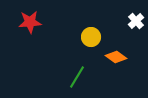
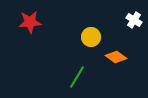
white cross: moved 2 px left, 1 px up; rotated 14 degrees counterclockwise
